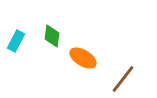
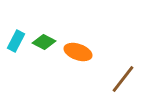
green diamond: moved 8 px left, 6 px down; rotated 70 degrees counterclockwise
orange ellipse: moved 5 px left, 6 px up; rotated 12 degrees counterclockwise
